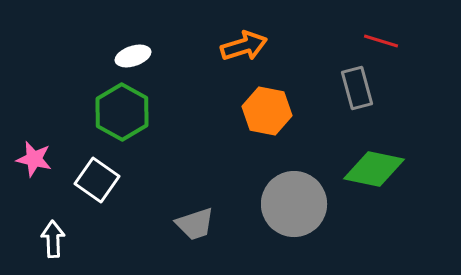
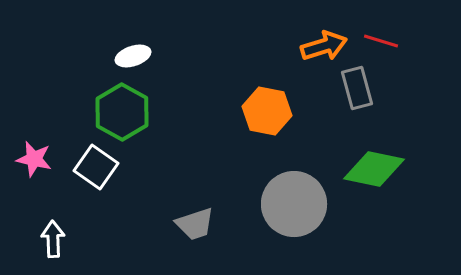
orange arrow: moved 80 px right
white square: moved 1 px left, 13 px up
